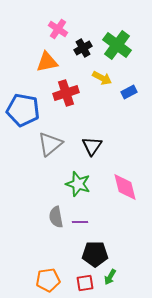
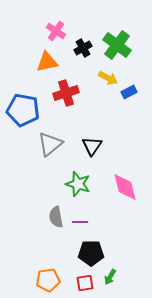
pink cross: moved 2 px left, 2 px down
yellow arrow: moved 6 px right
black pentagon: moved 4 px left, 1 px up
